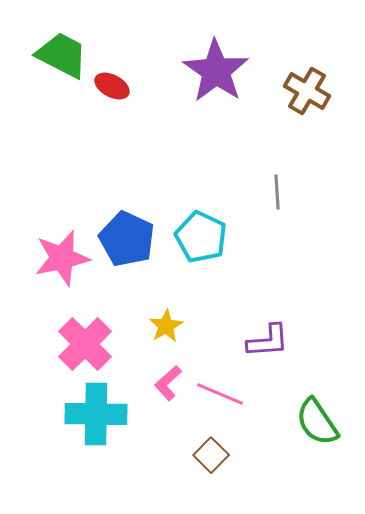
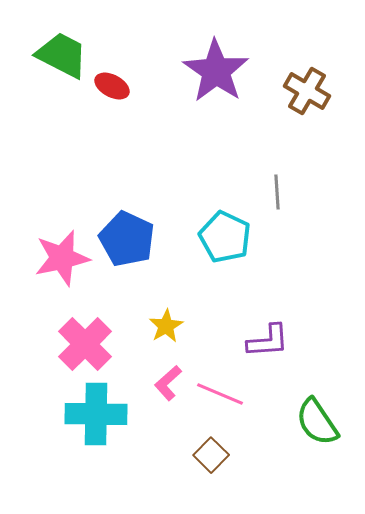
cyan pentagon: moved 24 px right
